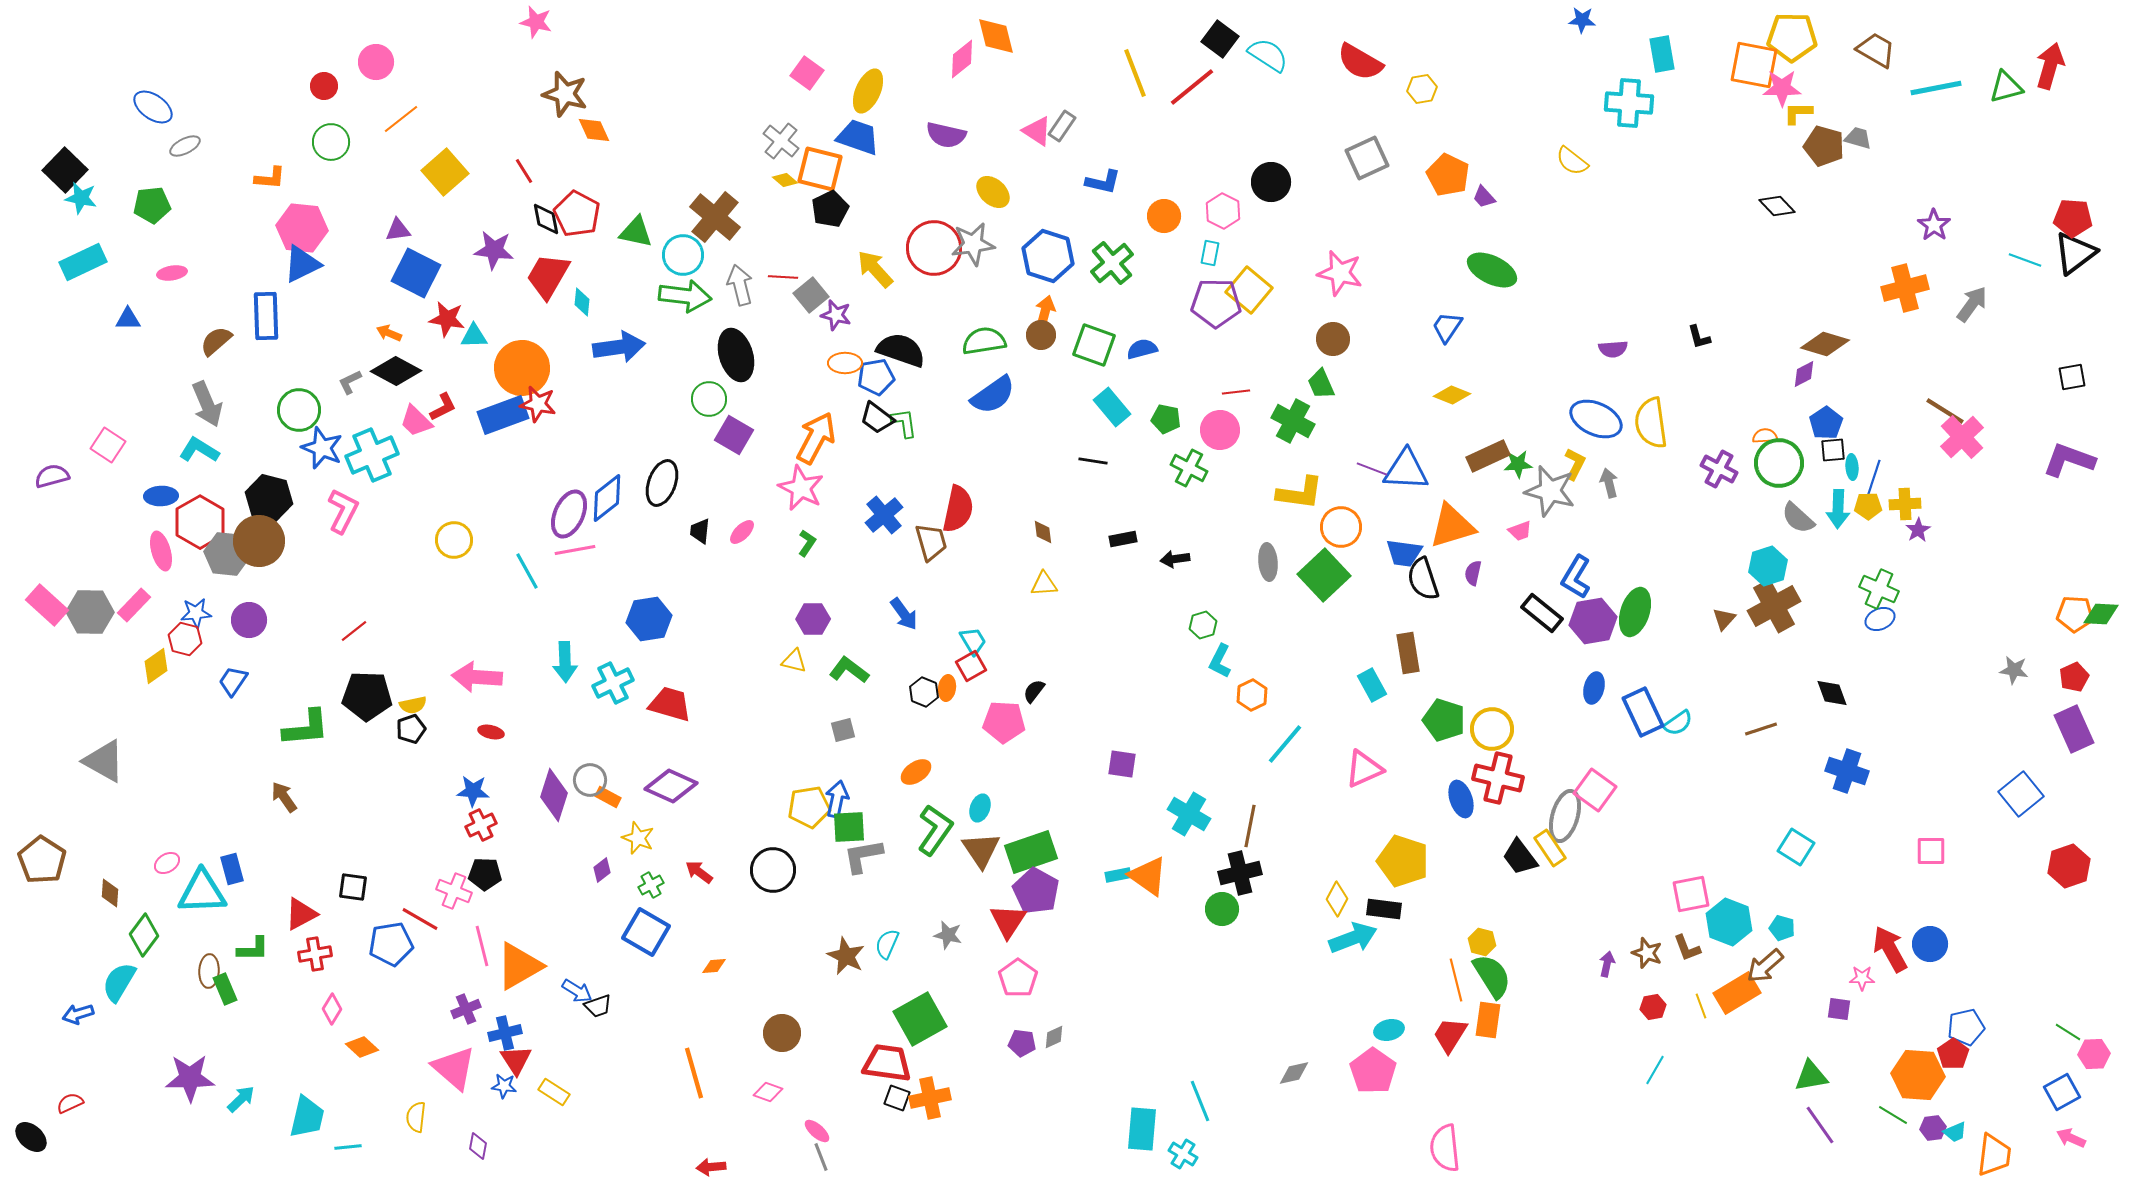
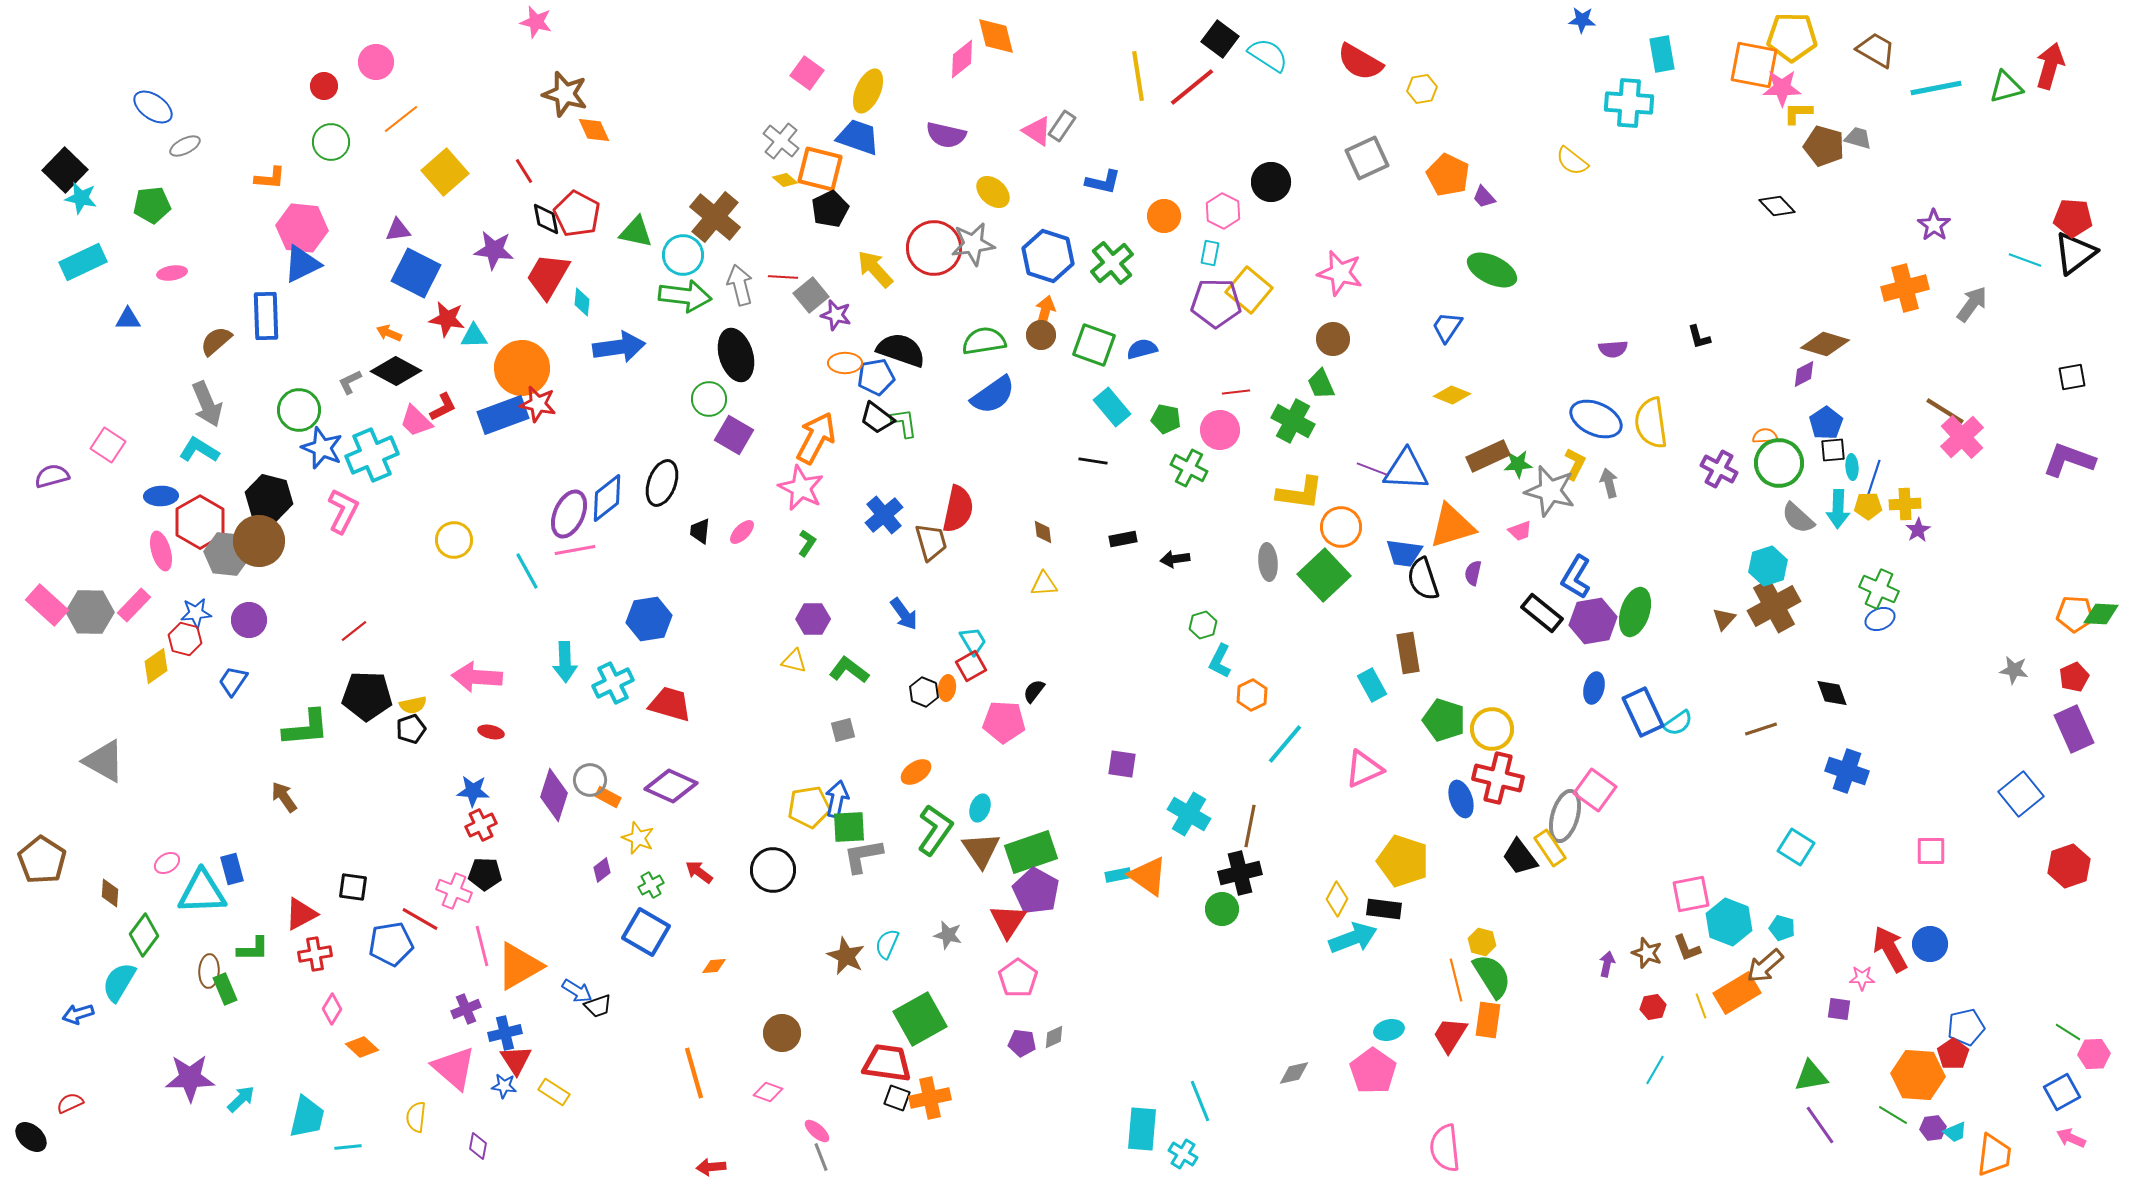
yellow line at (1135, 73): moved 3 px right, 3 px down; rotated 12 degrees clockwise
